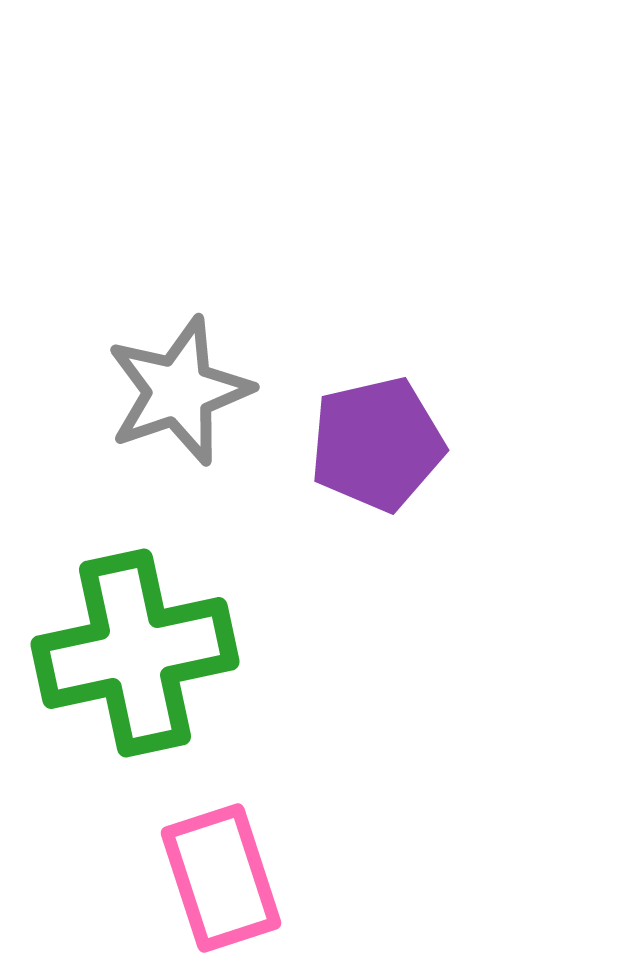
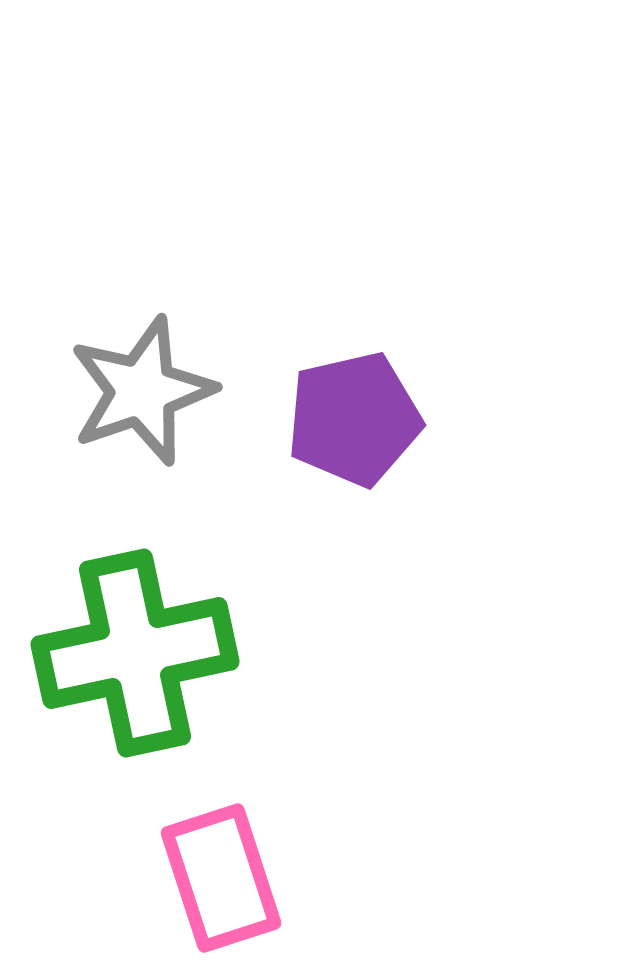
gray star: moved 37 px left
purple pentagon: moved 23 px left, 25 px up
